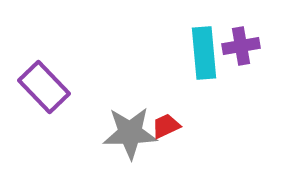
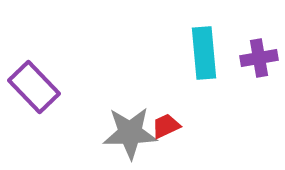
purple cross: moved 18 px right, 12 px down
purple rectangle: moved 10 px left
